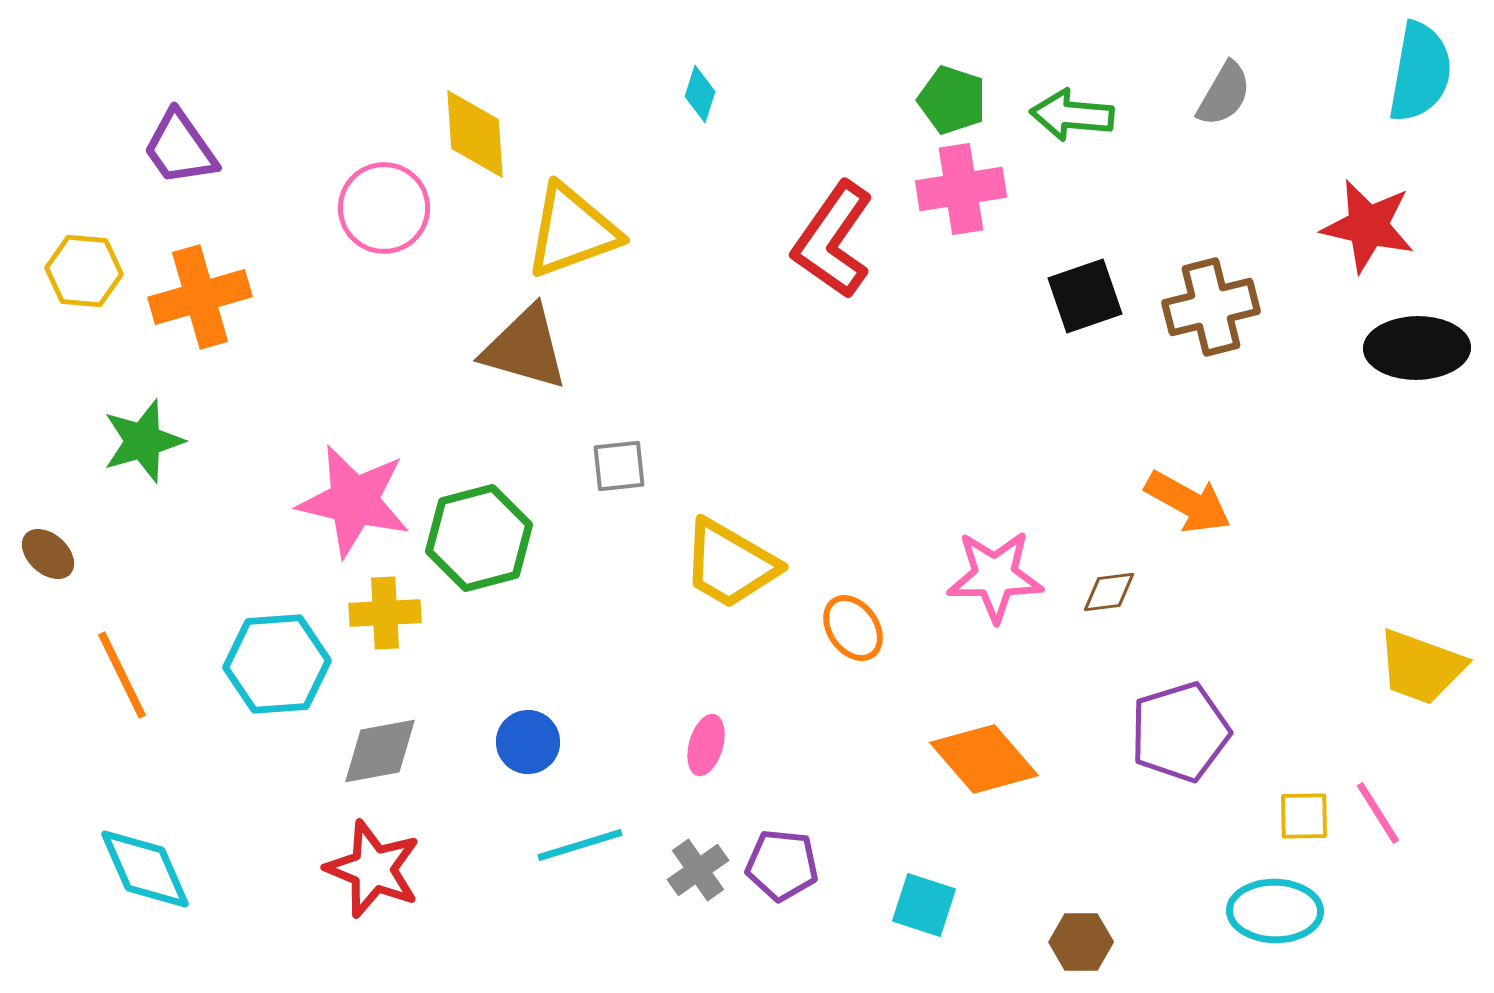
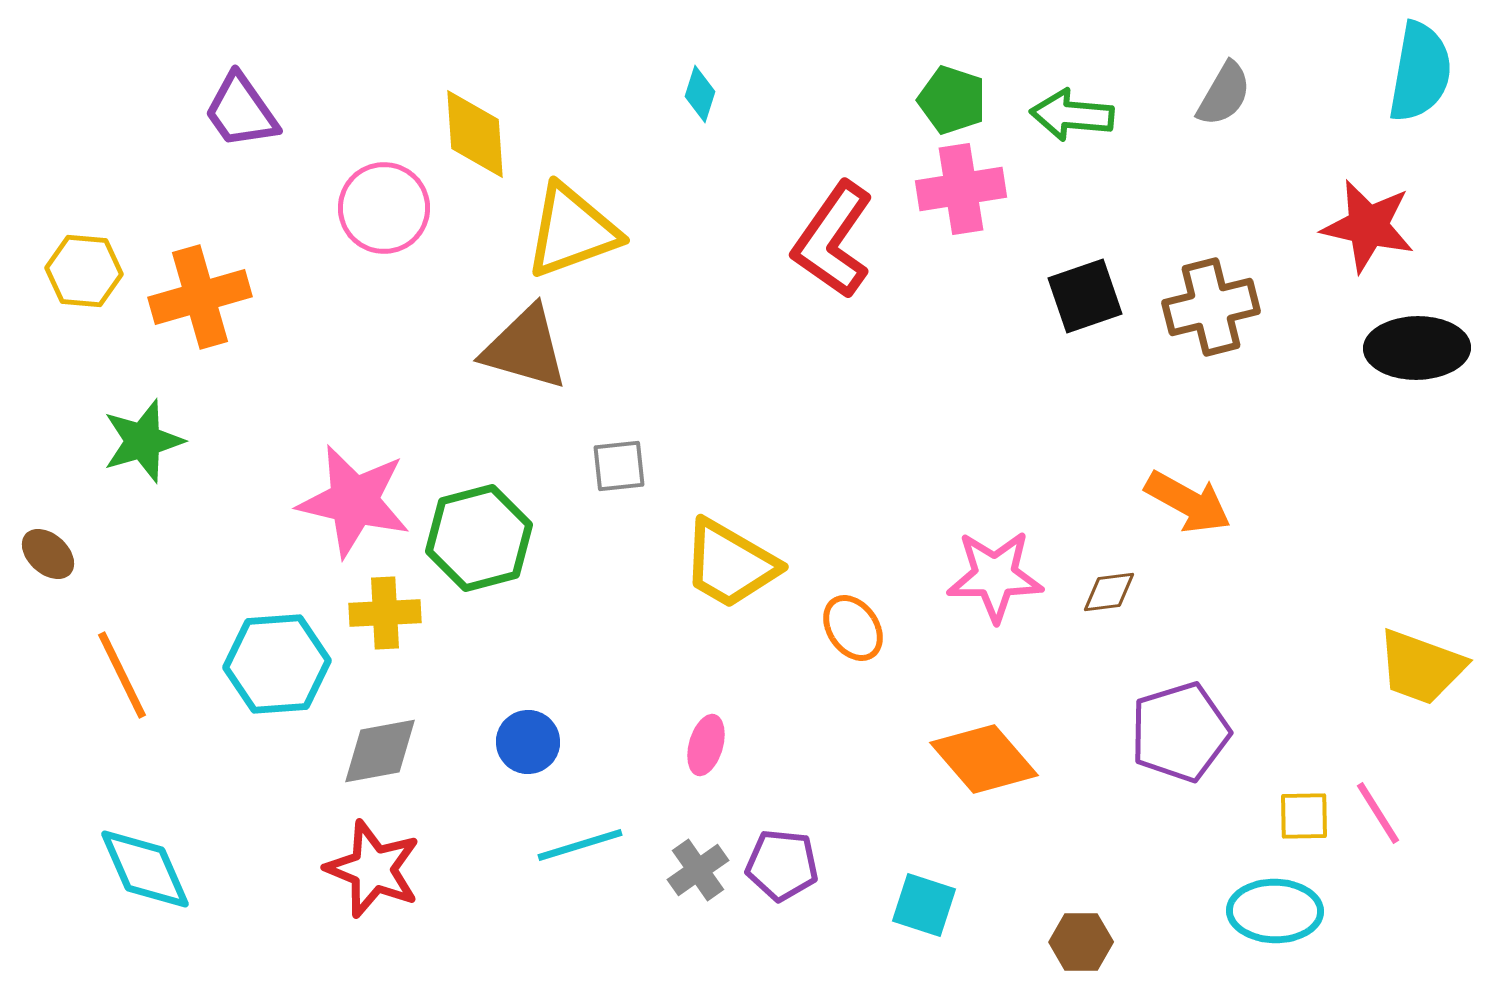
purple trapezoid at (180, 148): moved 61 px right, 37 px up
